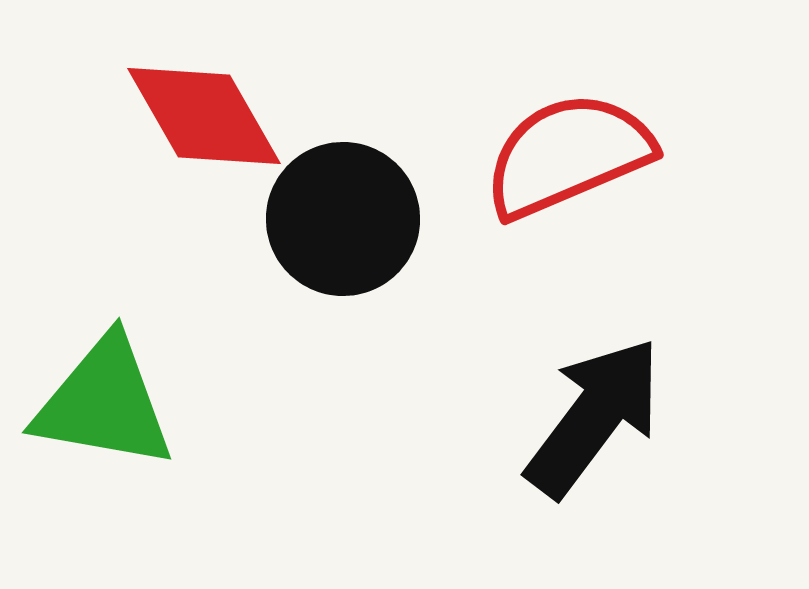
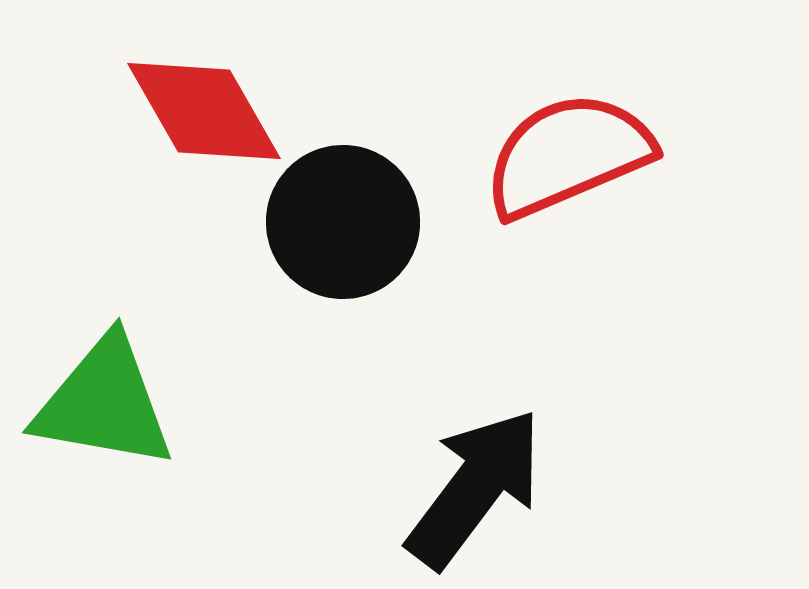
red diamond: moved 5 px up
black circle: moved 3 px down
black arrow: moved 119 px left, 71 px down
